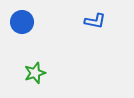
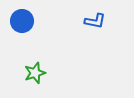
blue circle: moved 1 px up
